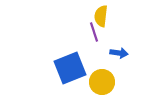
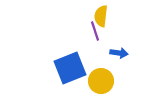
purple line: moved 1 px right, 1 px up
yellow circle: moved 1 px left, 1 px up
